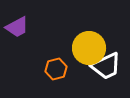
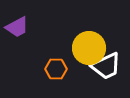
orange hexagon: rotated 15 degrees clockwise
